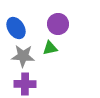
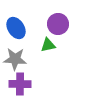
green triangle: moved 2 px left, 3 px up
gray star: moved 8 px left, 3 px down
purple cross: moved 5 px left
